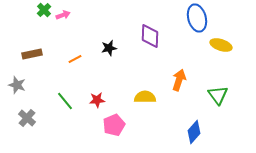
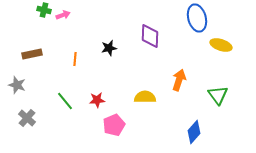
green cross: rotated 32 degrees counterclockwise
orange line: rotated 56 degrees counterclockwise
